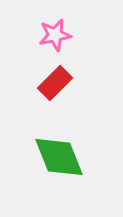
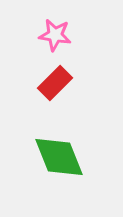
pink star: rotated 20 degrees clockwise
